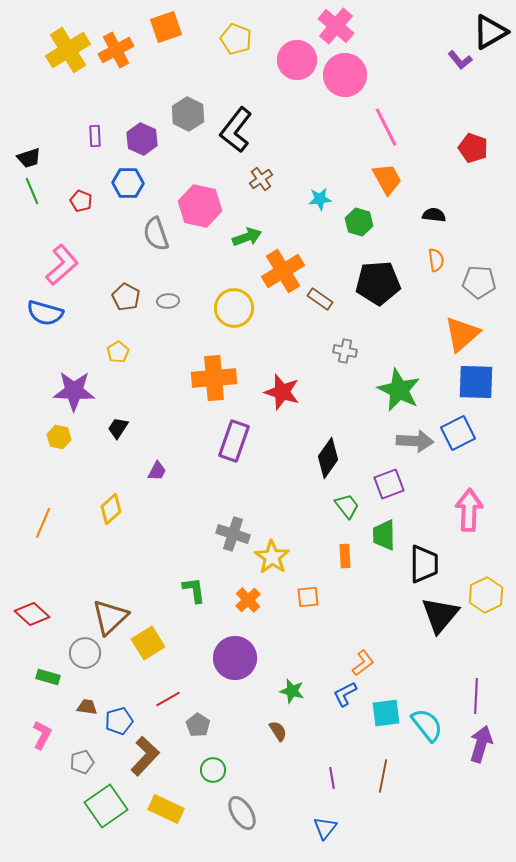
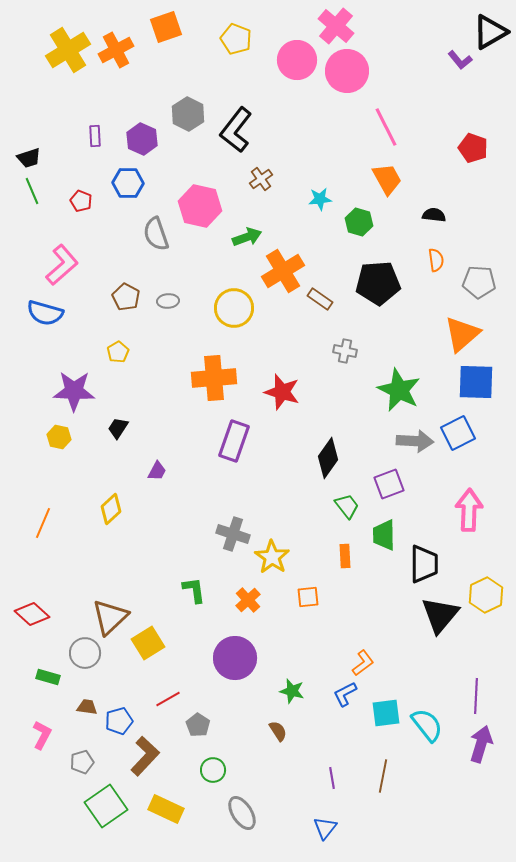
pink circle at (345, 75): moved 2 px right, 4 px up
